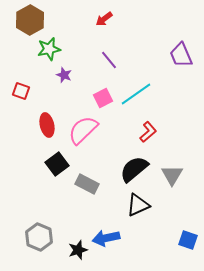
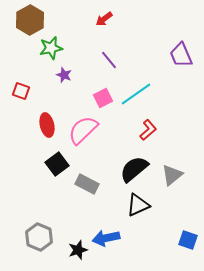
green star: moved 2 px right, 1 px up
red L-shape: moved 2 px up
gray triangle: rotated 20 degrees clockwise
